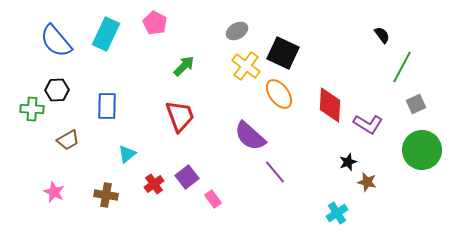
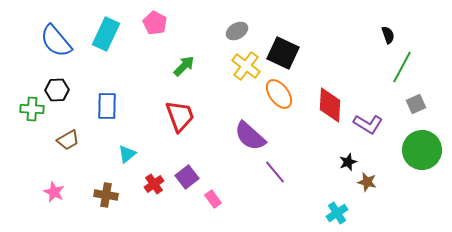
black semicircle: moved 6 px right; rotated 18 degrees clockwise
